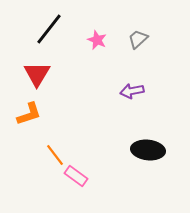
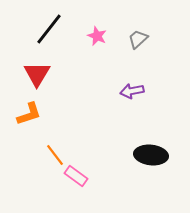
pink star: moved 4 px up
black ellipse: moved 3 px right, 5 px down
